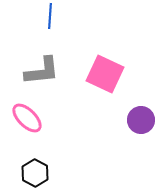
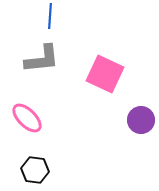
gray L-shape: moved 12 px up
black hexagon: moved 3 px up; rotated 20 degrees counterclockwise
